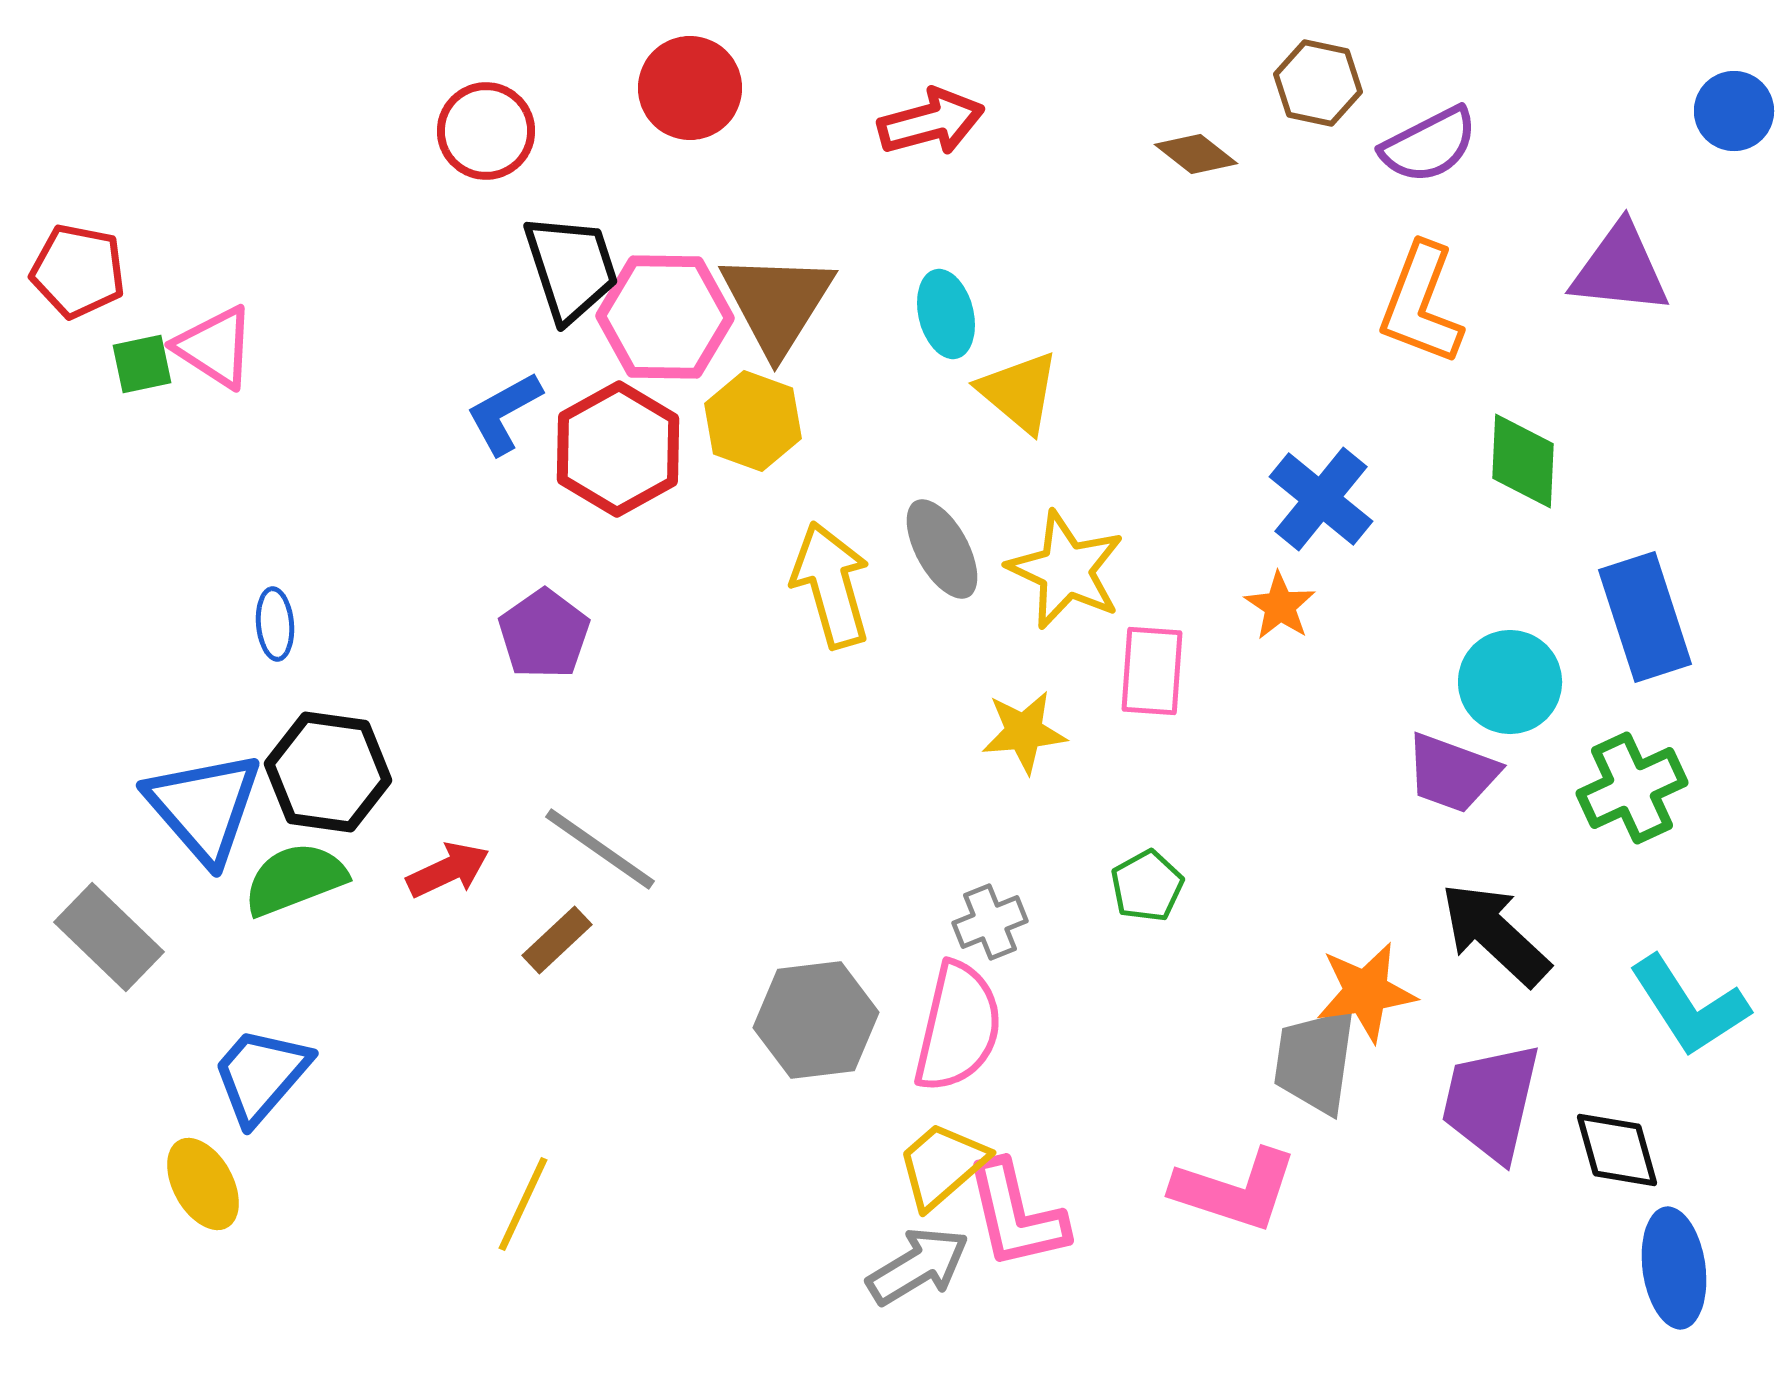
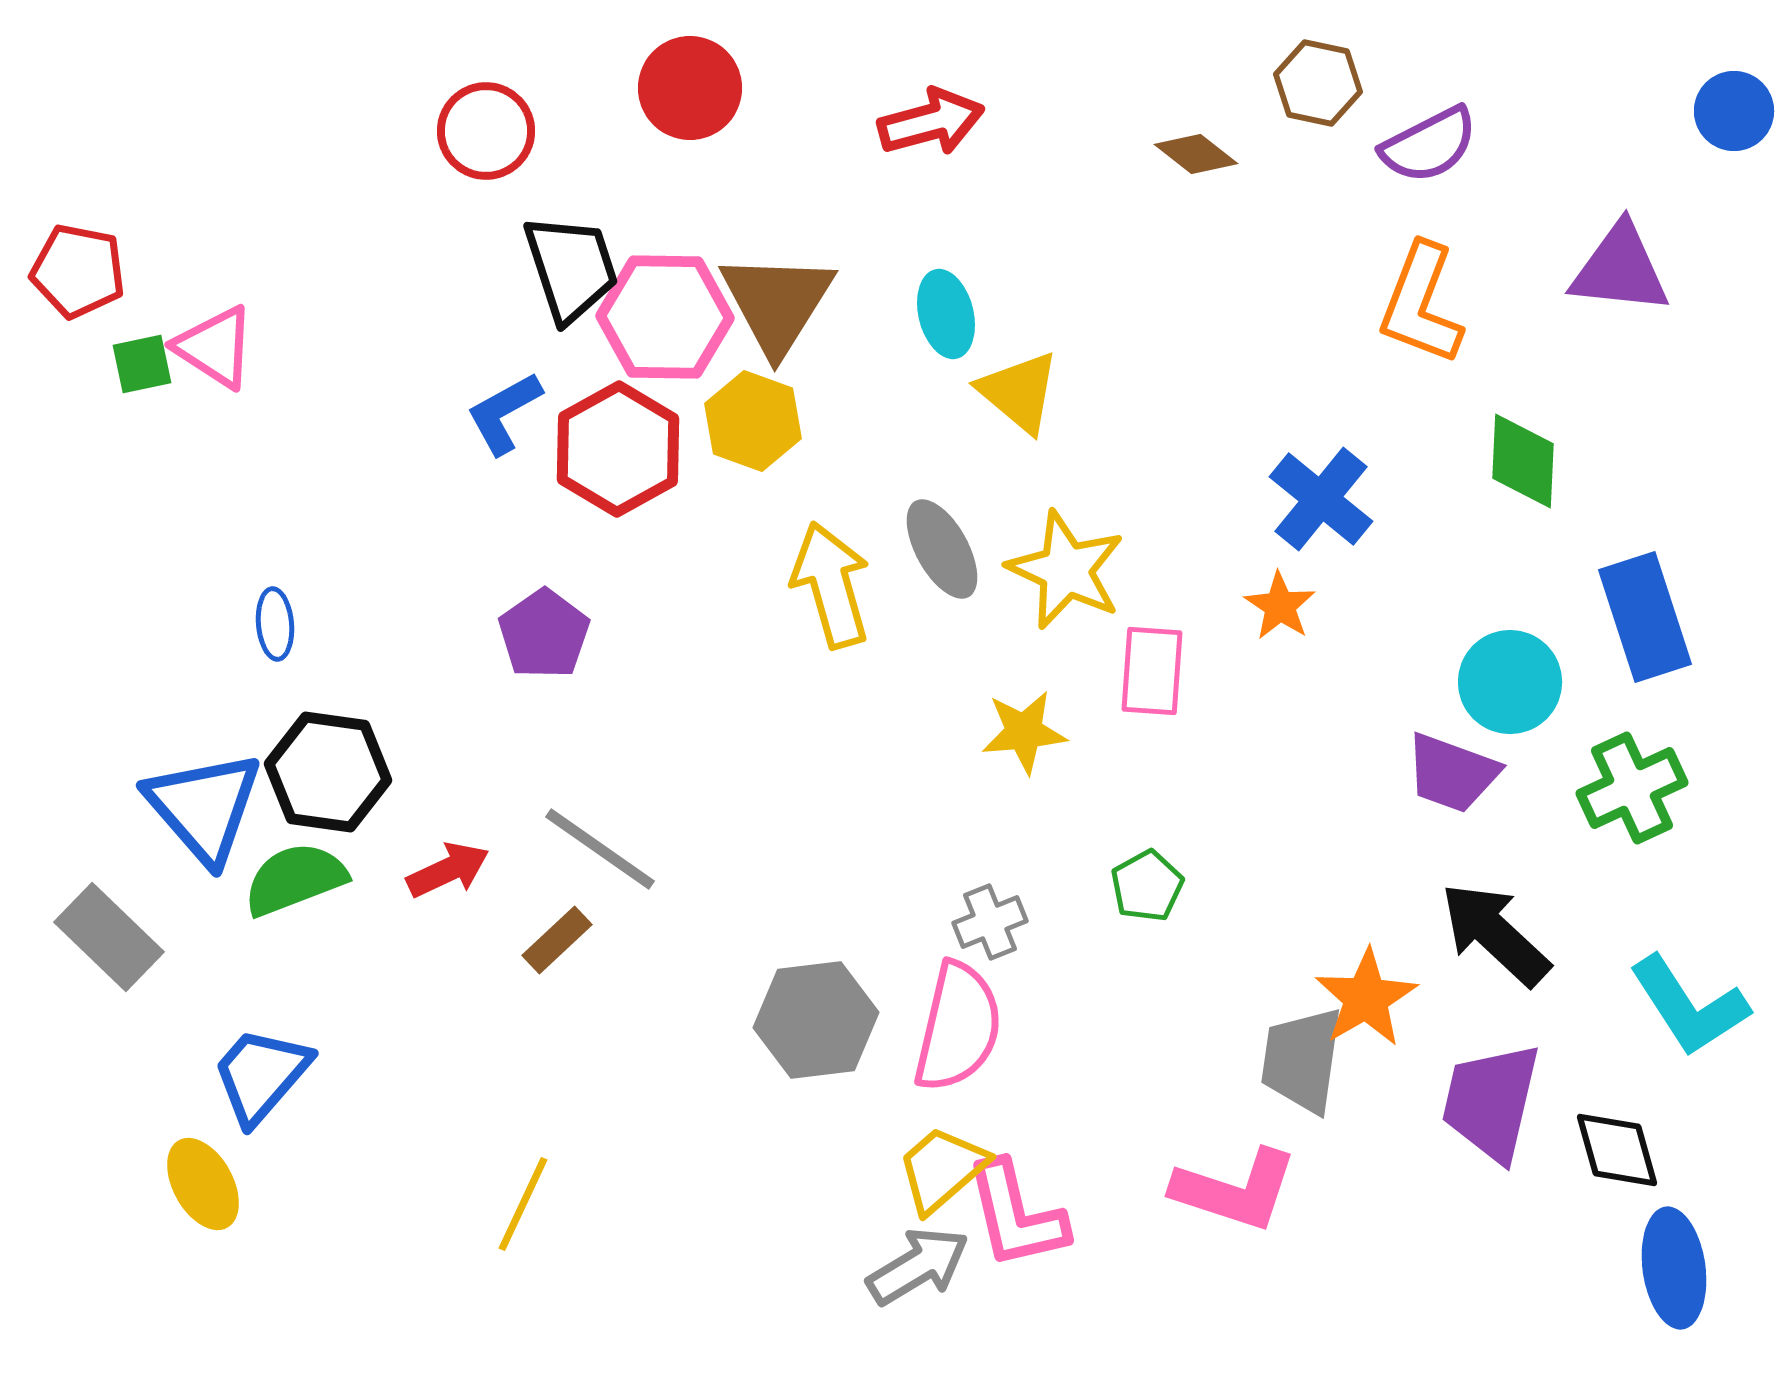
orange star at (1366, 992): moved 6 px down; rotated 22 degrees counterclockwise
gray trapezoid at (1315, 1061): moved 13 px left, 1 px up
yellow trapezoid at (942, 1165): moved 4 px down
